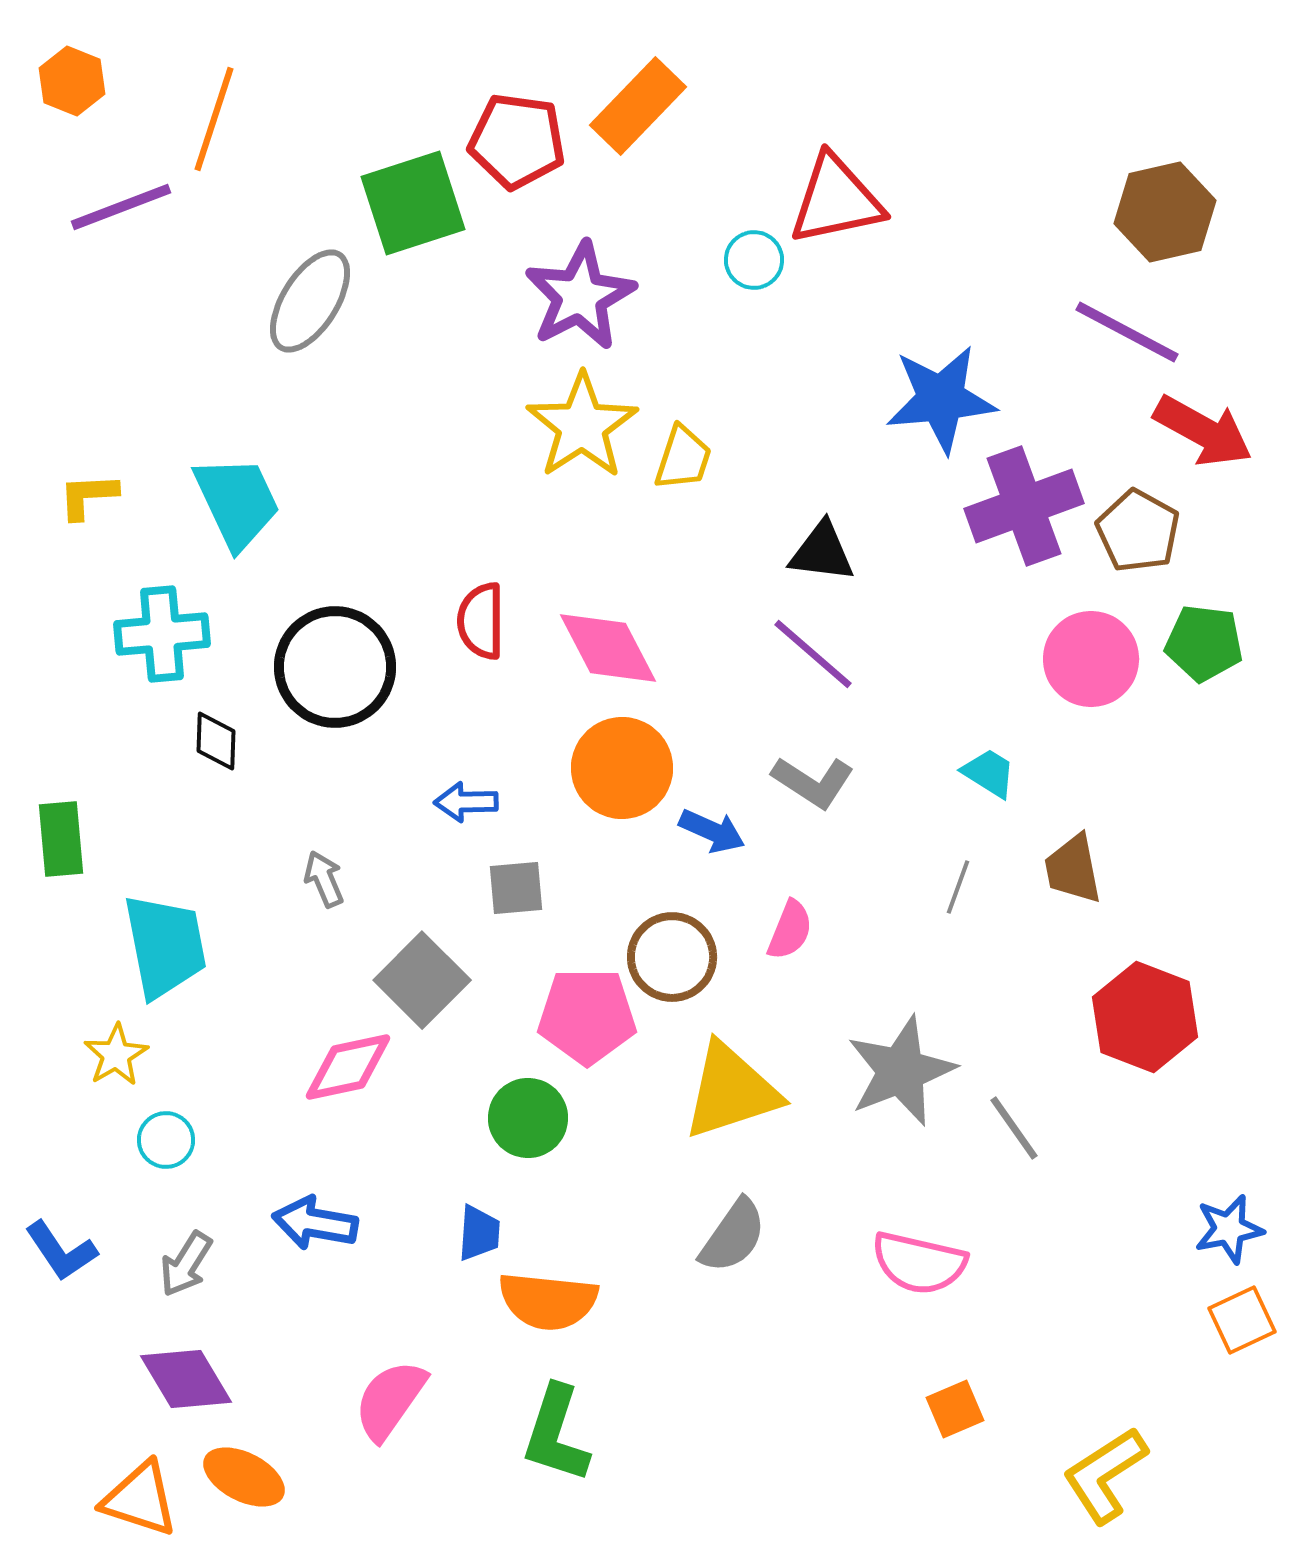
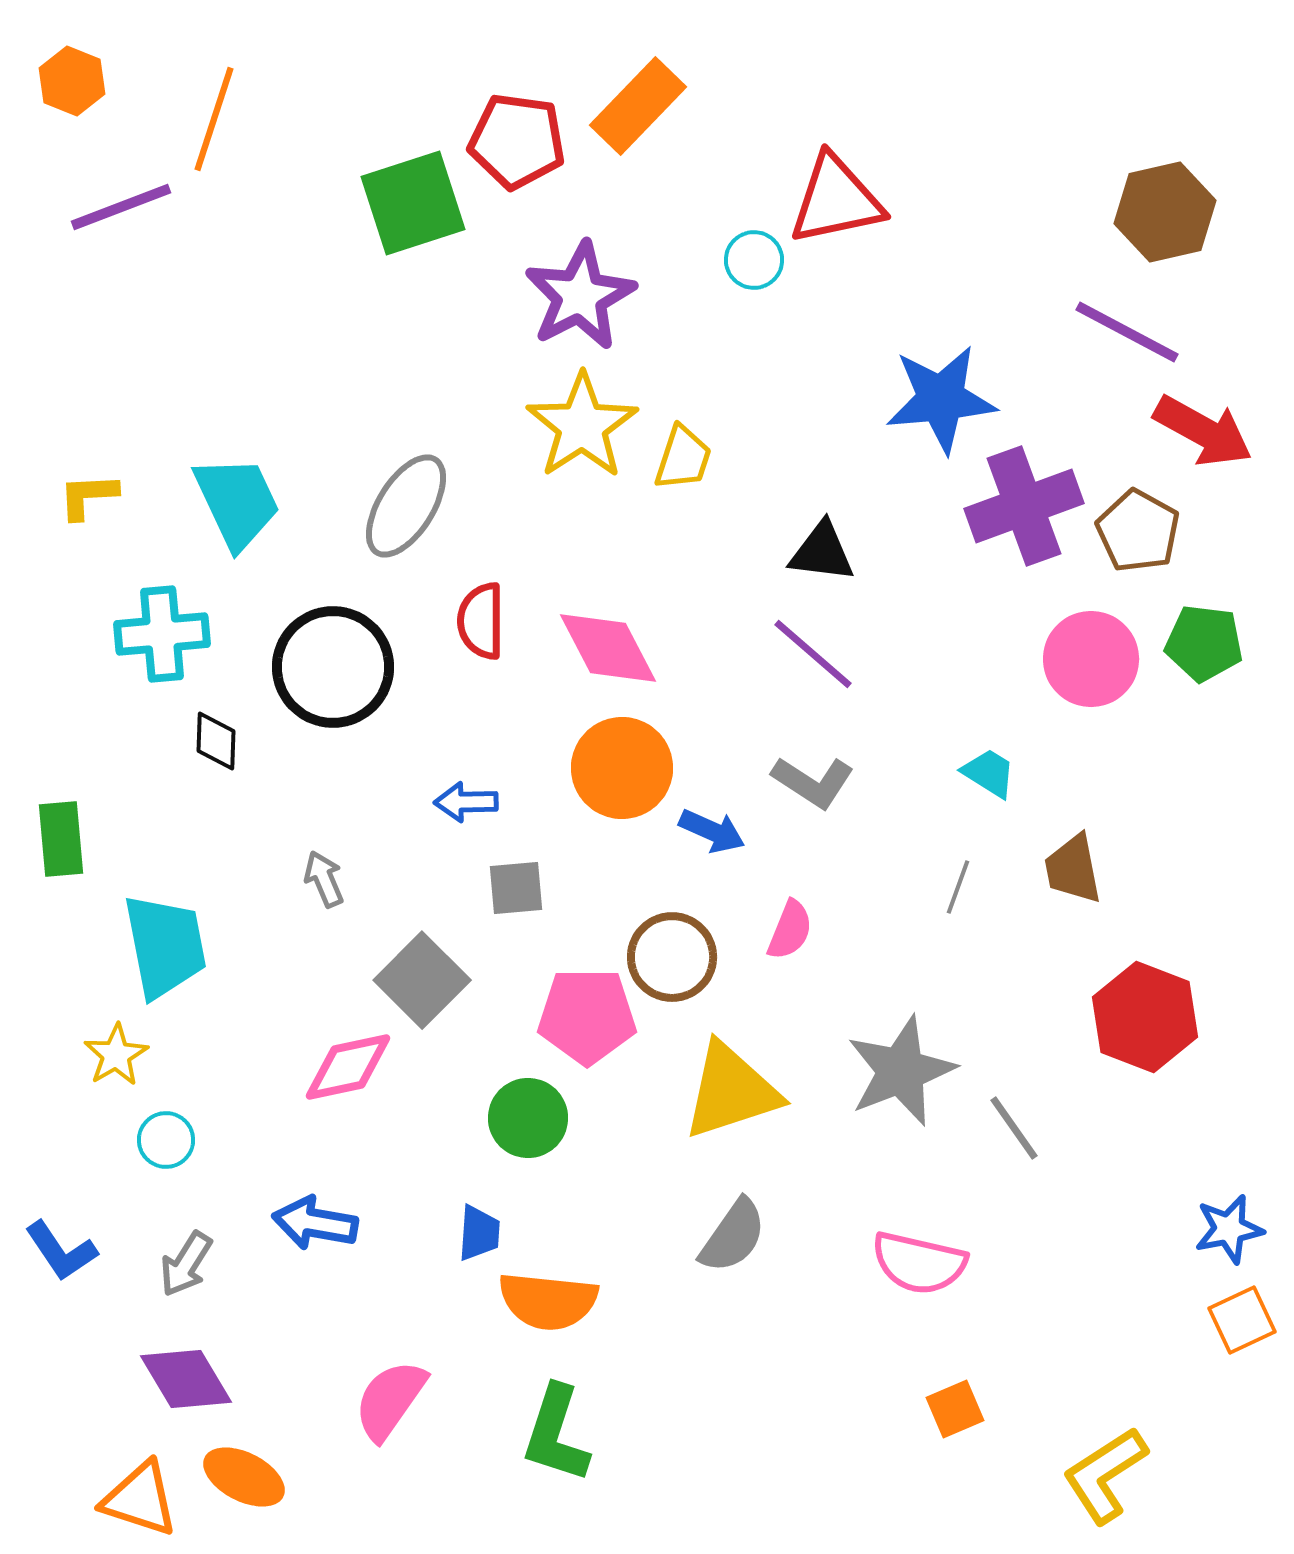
gray ellipse at (310, 301): moved 96 px right, 205 px down
black circle at (335, 667): moved 2 px left
